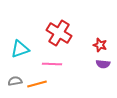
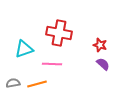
red cross: rotated 20 degrees counterclockwise
cyan triangle: moved 4 px right
purple semicircle: rotated 144 degrees counterclockwise
gray semicircle: moved 2 px left, 2 px down
